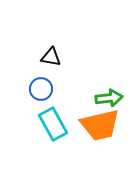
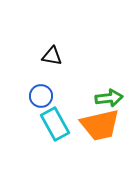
black triangle: moved 1 px right, 1 px up
blue circle: moved 7 px down
cyan rectangle: moved 2 px right
